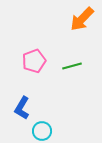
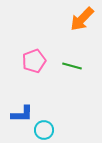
green line: rotated 30 degrees clockwise
blue L-shape: moved 6 px down; rotated 120 degrees counterclockwise
cyan circle: moved 2 px right, 1 px up
